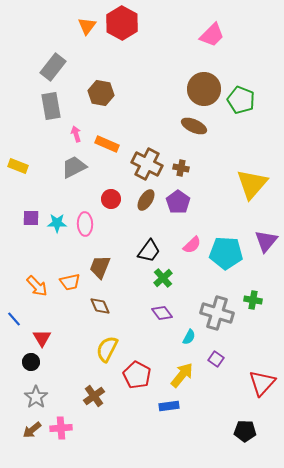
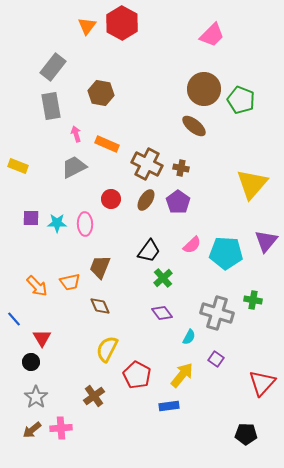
brown ellipse at (194, 126): rotated 15 degrees clockwise
black pentagon at (245, 431): moved 1 px right, 3 px down
